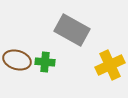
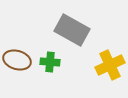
green cross: moved 5 px right
